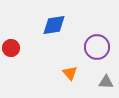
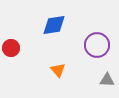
purple circle: moved 2 px up
orange triangle: moved 12 px left, 3 px up
gray triangle: moved 1 px right, 2 px up
